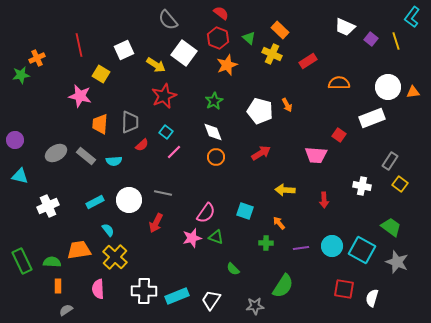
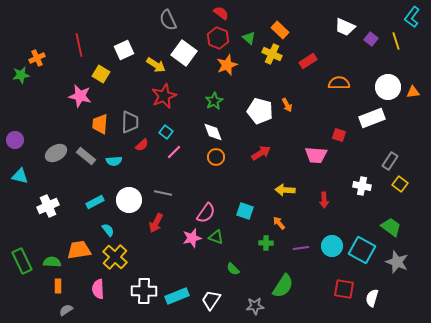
gray semicircle at (168, 20): rotated 15 degrees clockwise
red square at (339, 135): rotated 16 degrees counterclockwise
